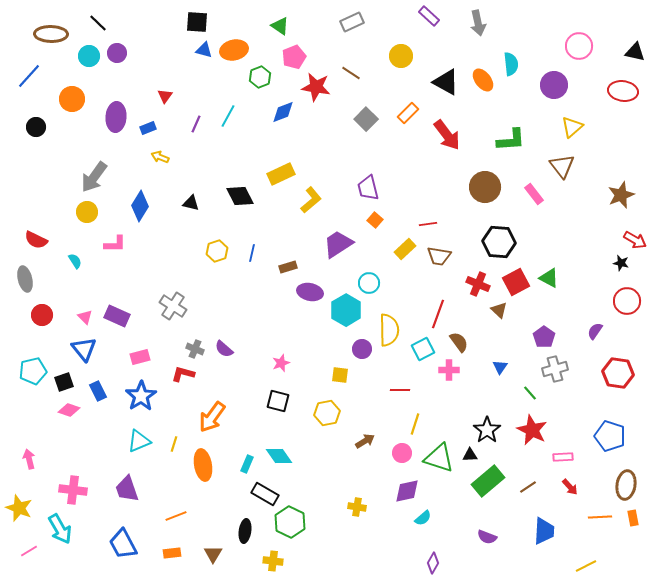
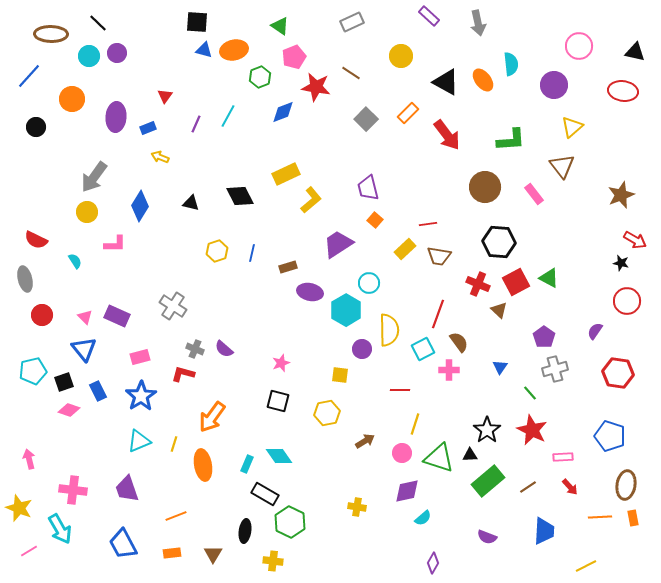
yellow rectangle at (281, 174): moved 5 px right
